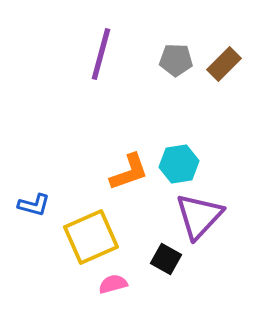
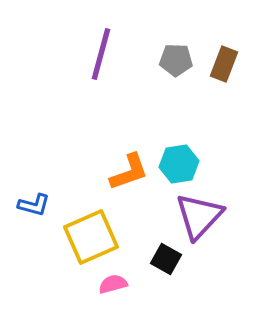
brown rectangle: rotated 24 degrees counterclockwise
